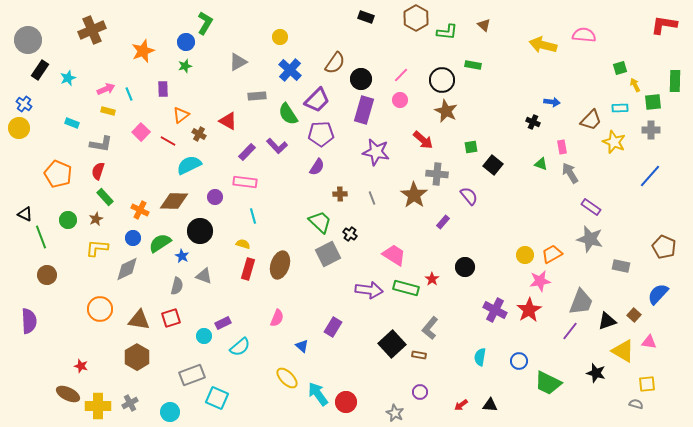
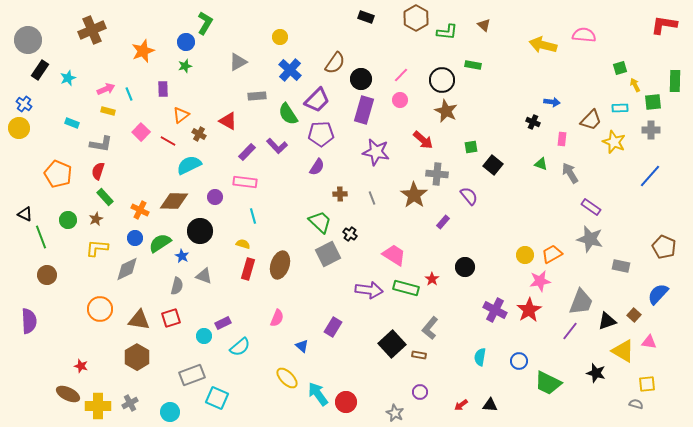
pink rectangle at (562, 147): moved 8 px up; rotated 16 degrees clockwise
blue circle at (133, 238): moved 2 px right
